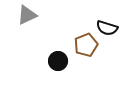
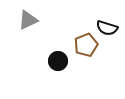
gray triangle: moved 1 px right, 5 px down
